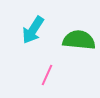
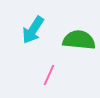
pink line: moved 2 px right
